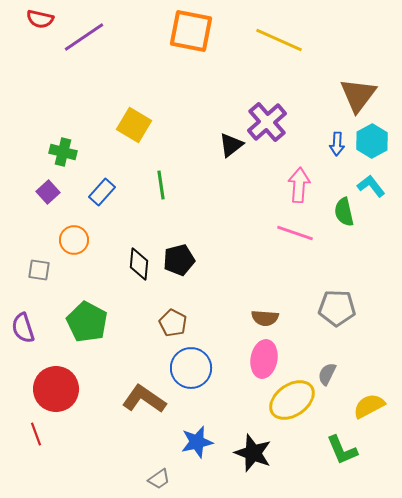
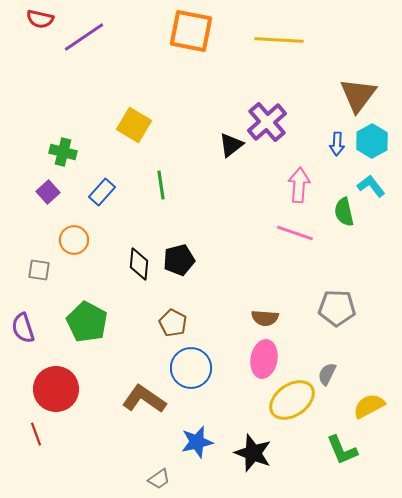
yellow line: rotated 21 degrees counterclockwise
